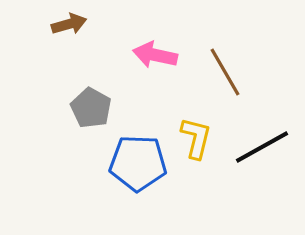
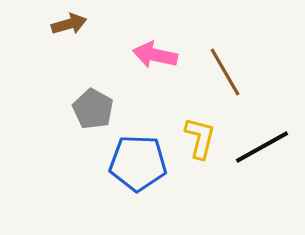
gray pentagon: moved 2 px right, 1 px down
yellow L-shape: moved 4 px right
